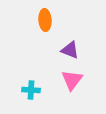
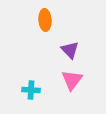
purple triangle: rotated 24 degrees clockwise
